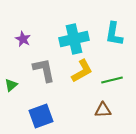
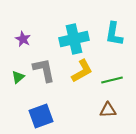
green triangle: moved 7 px right, 8 px up
brown triangle: moved 5 px right
